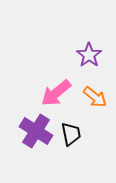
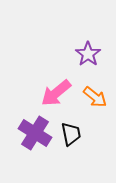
purple star: moved 1 px left, 1 px up
purple cross: moved 1 px left, 2 px down
